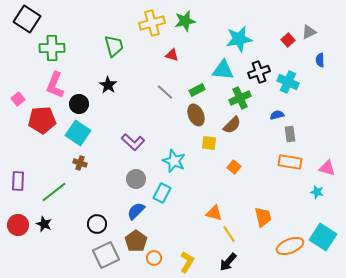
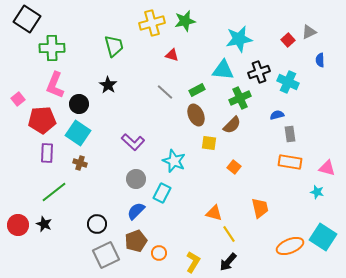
purple rectangle at (18, 181): moved 29 px right, 28 px up
orange trapezoid at (263, 217): moved 3 px left, 9 px up
brown pentagon at (136, 241): rotated 15 degrees clockwise
orange circle at (154, 258): moved 5 px right, 5 px up
yellow L-shape at (187, 262): moved 6 px right
